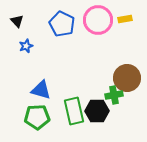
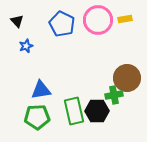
blue triangle: rotated 25 degrees counterclockwise
